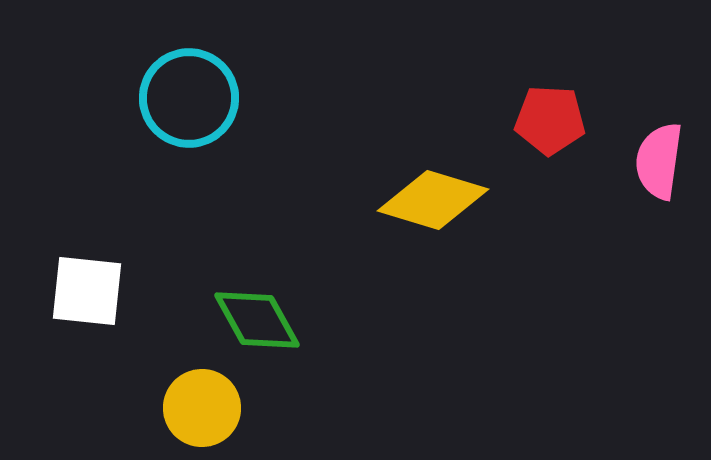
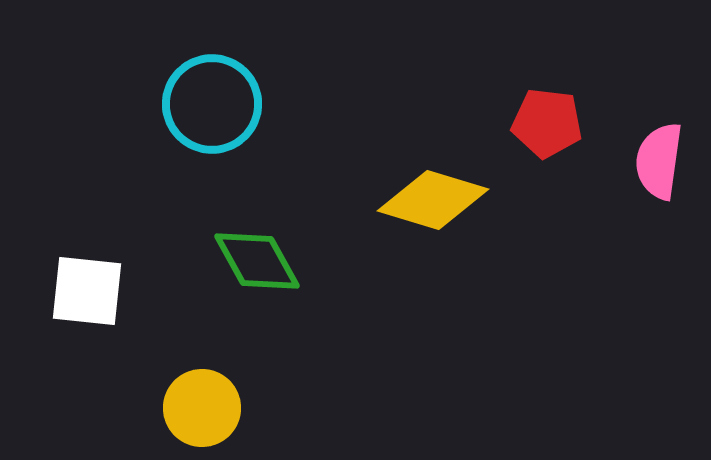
cyan circle: moved 23 px right, 6 px down
red pentagon: moved 3 px left, 3 px down; rotated 4 degrees clockwise
green diamond: moved 59 px up
